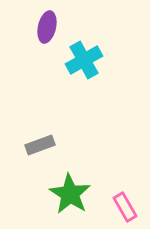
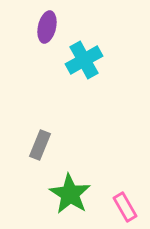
gray rectangle: rotated 48 degrees counterclockwise
